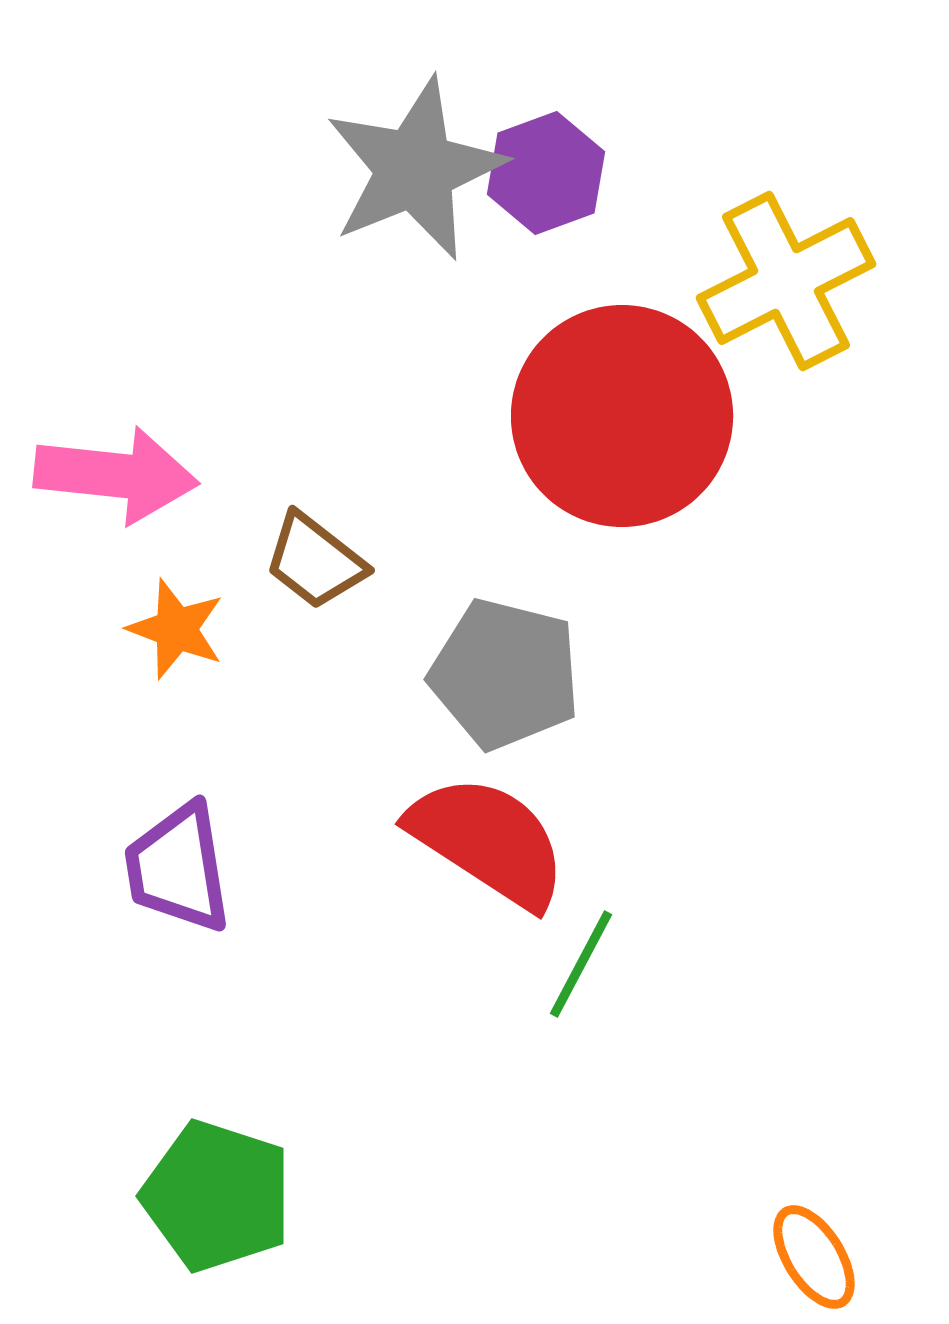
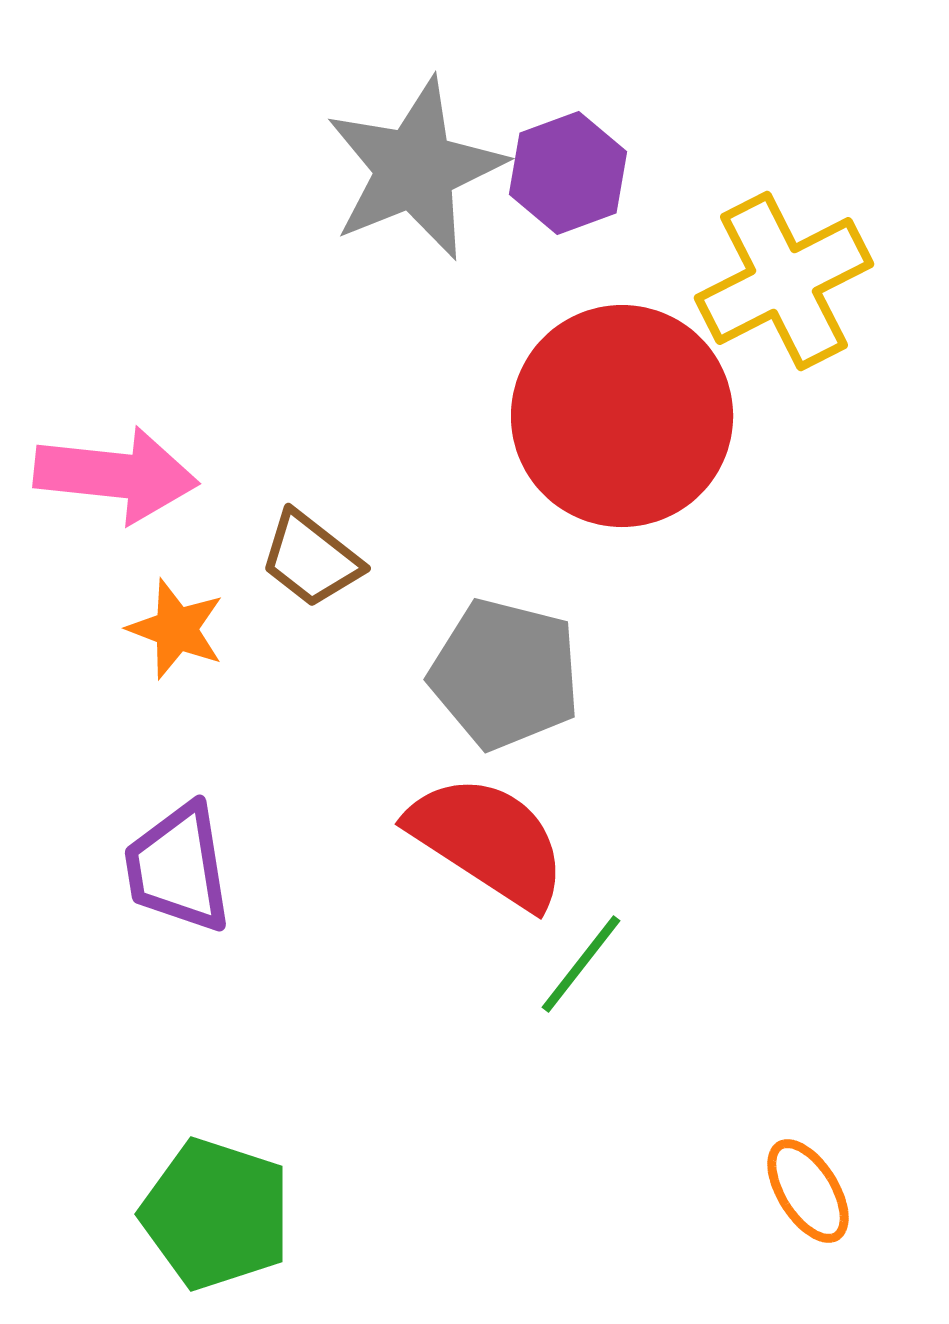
purple hexagon: moved 22 px right
yellow cross: moved 2 px left
brown trapezoid: moved 4 px left, 2 px up
green line: rotated 10 degrees clockwise
green pentagon: moved 1 px left, 18 px down
orange ellipse: moved 6 px left, 66 px up
